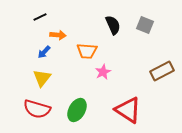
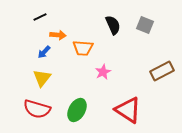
orange trapezoid: moved 4 px left, 3 px up
